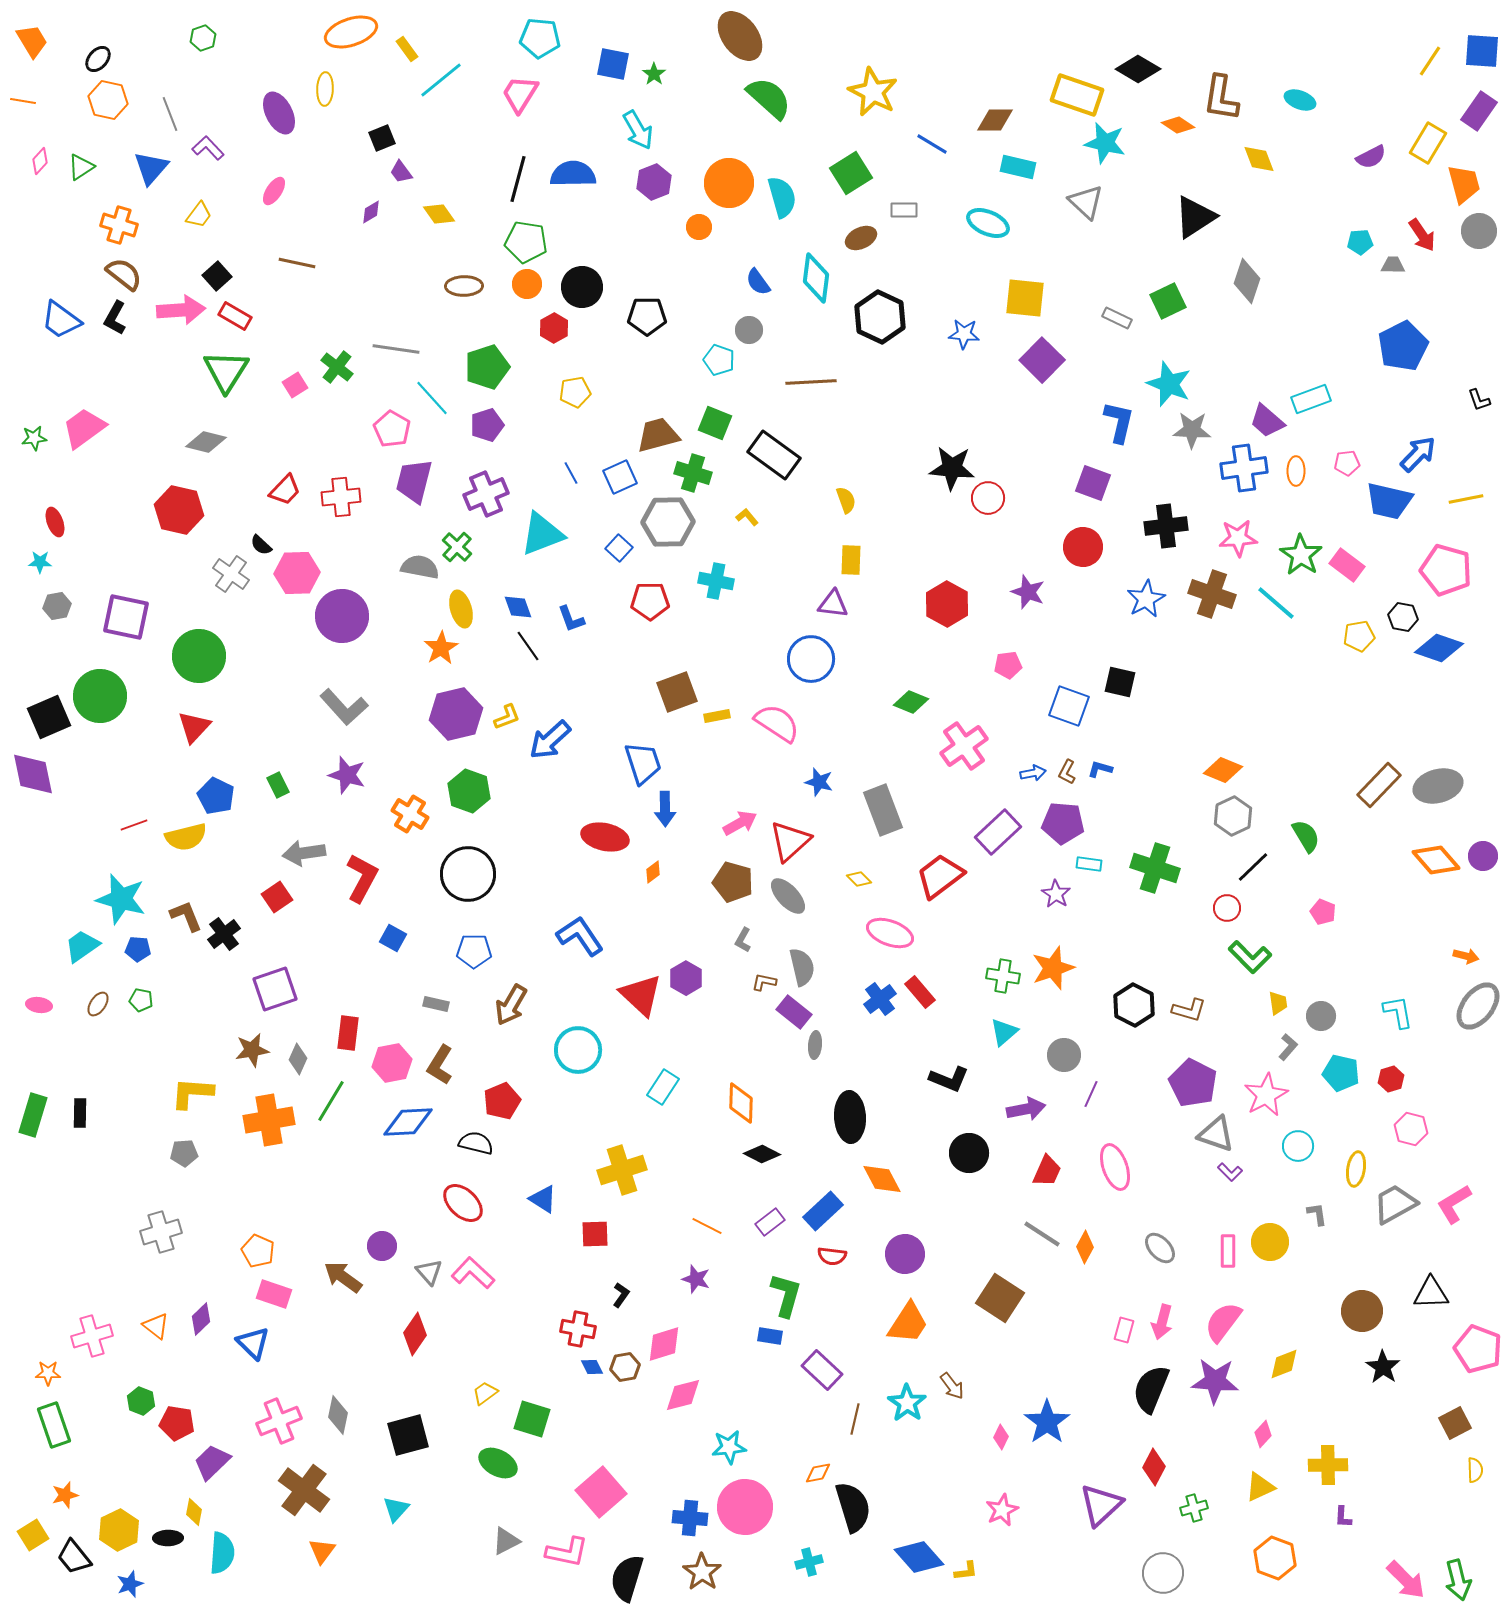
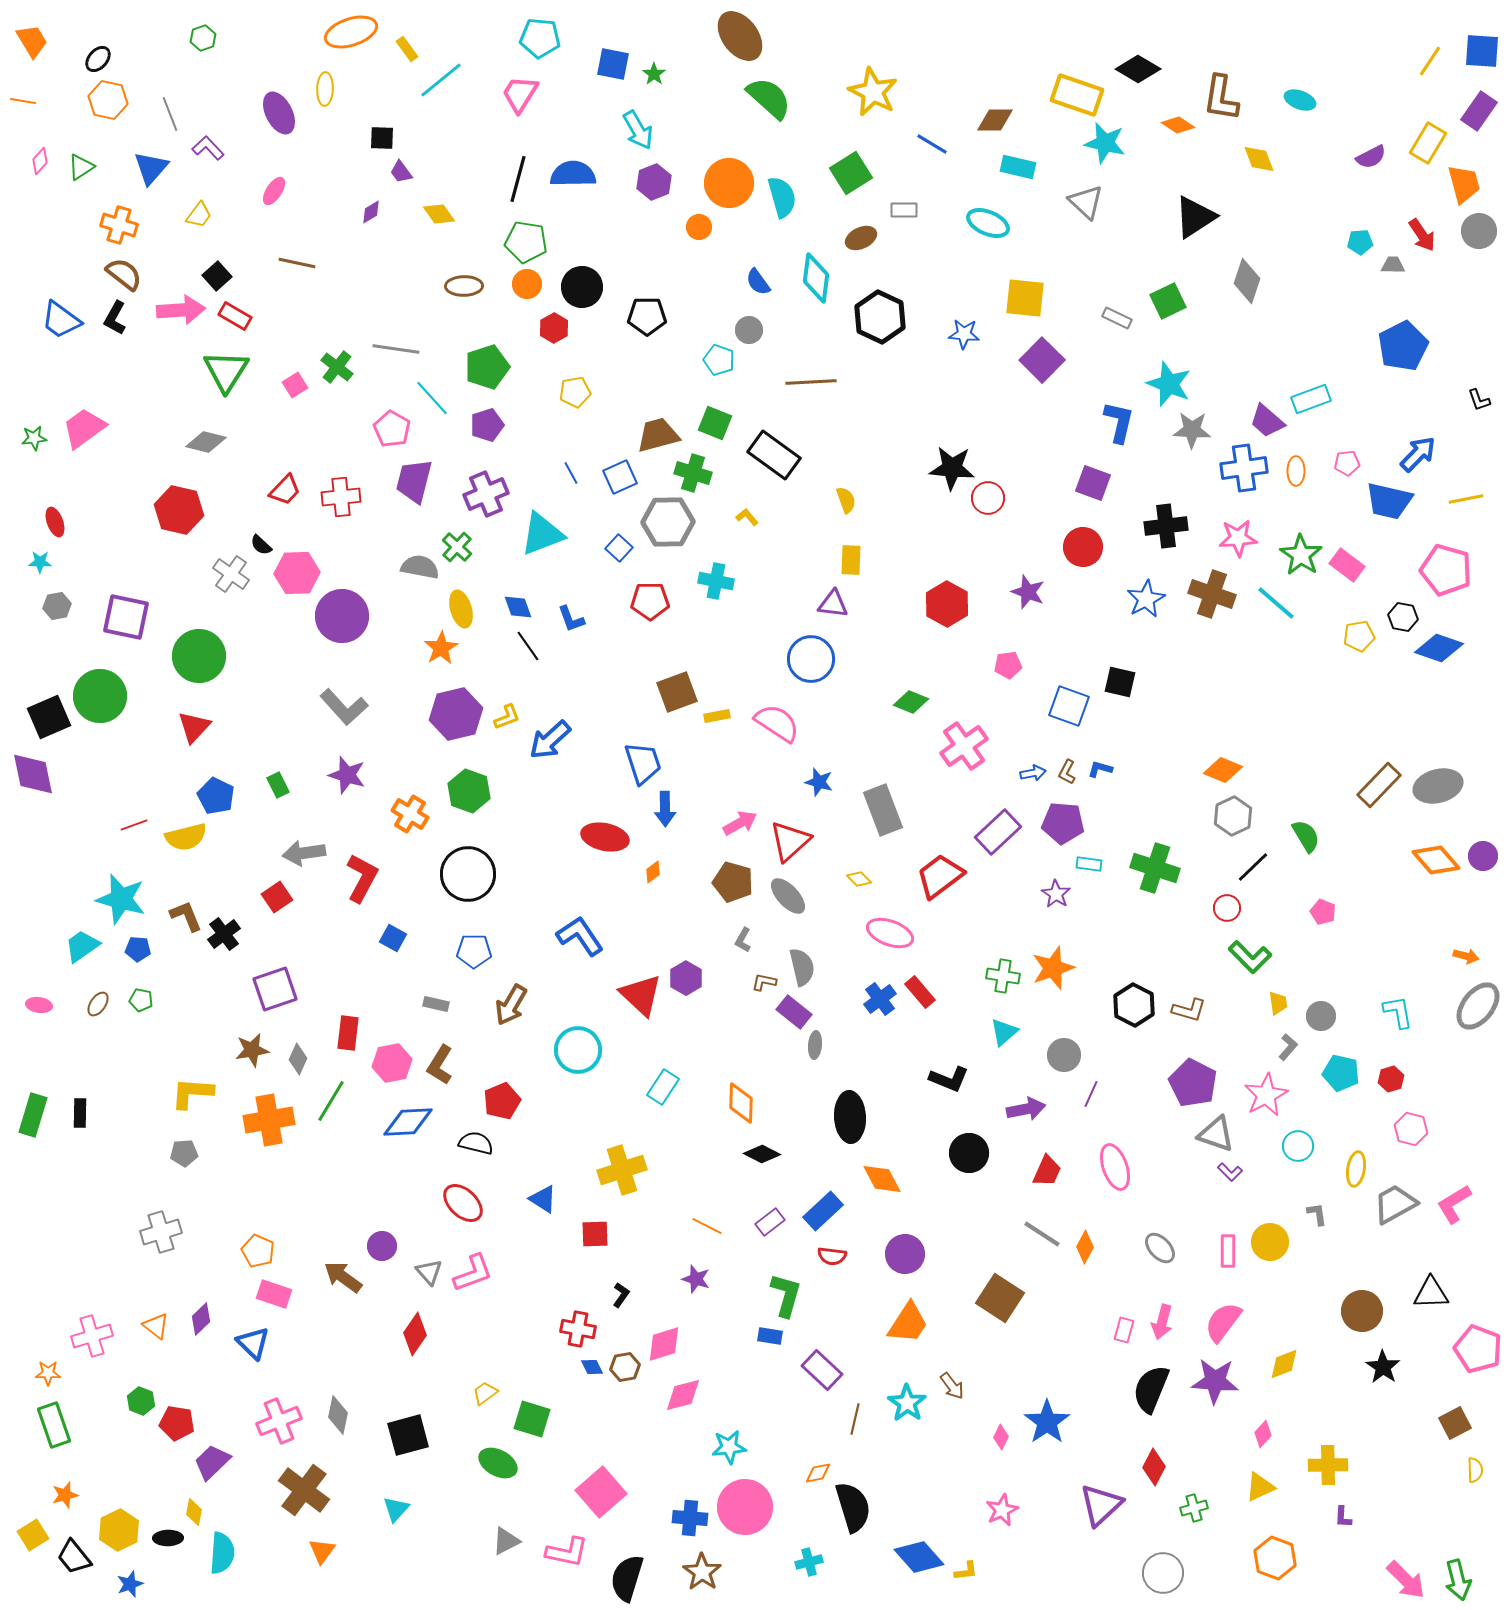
black square at (382, 138): rotated 24 degrees clockwise
pink L-shape at (473, 1273): rotated 117 degrees clockwise
